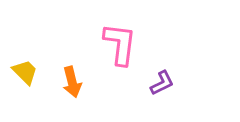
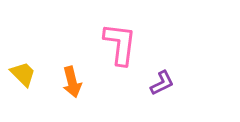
yellow trapezoid: moved 2 px left, 2 px down
